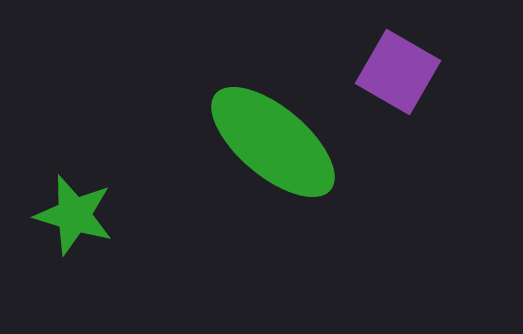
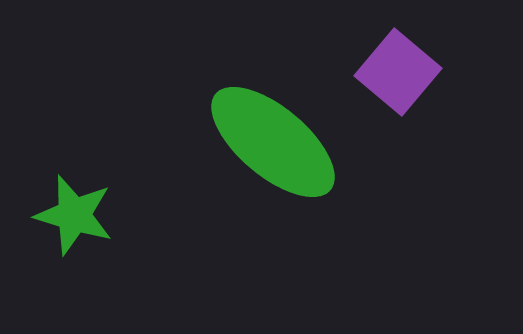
purple square: rotated 10 degrees clockwise
